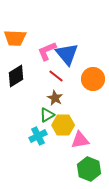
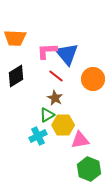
pink L-shape: rotated 20 degrees clockwise
